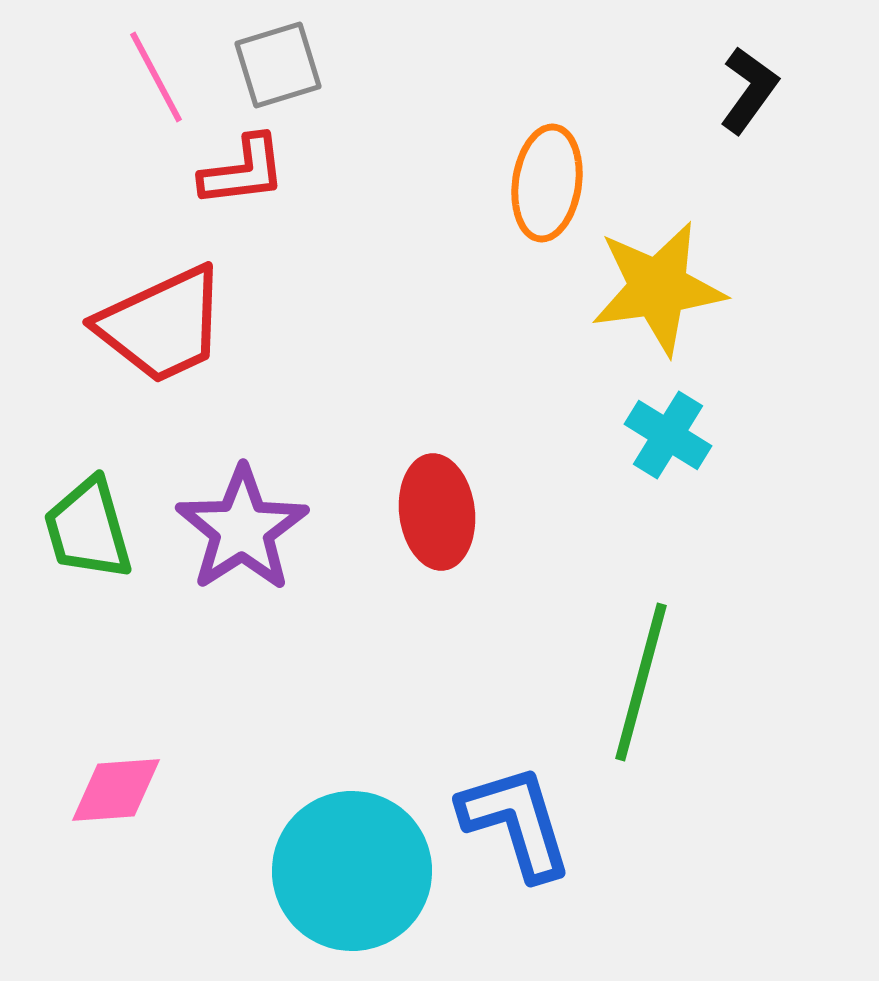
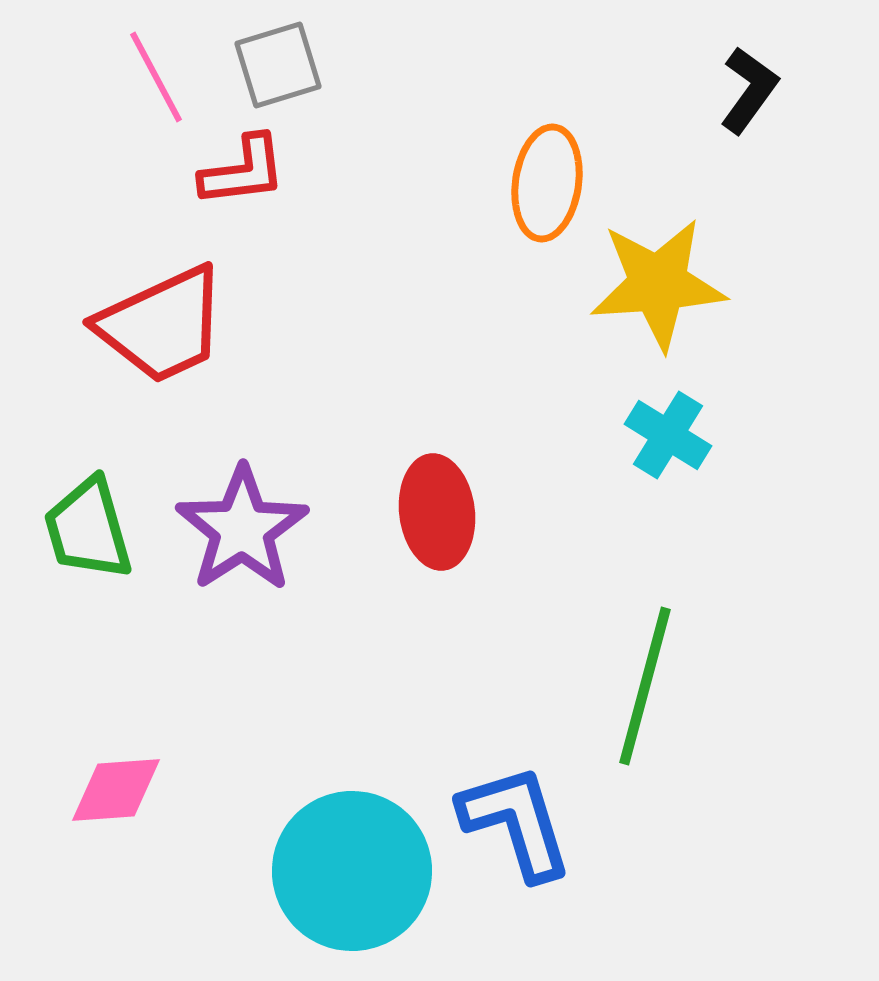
yellow star: moved 4 px up; rotated 4 degrees clockwise
green line: moved 4 px right, 4 px down
